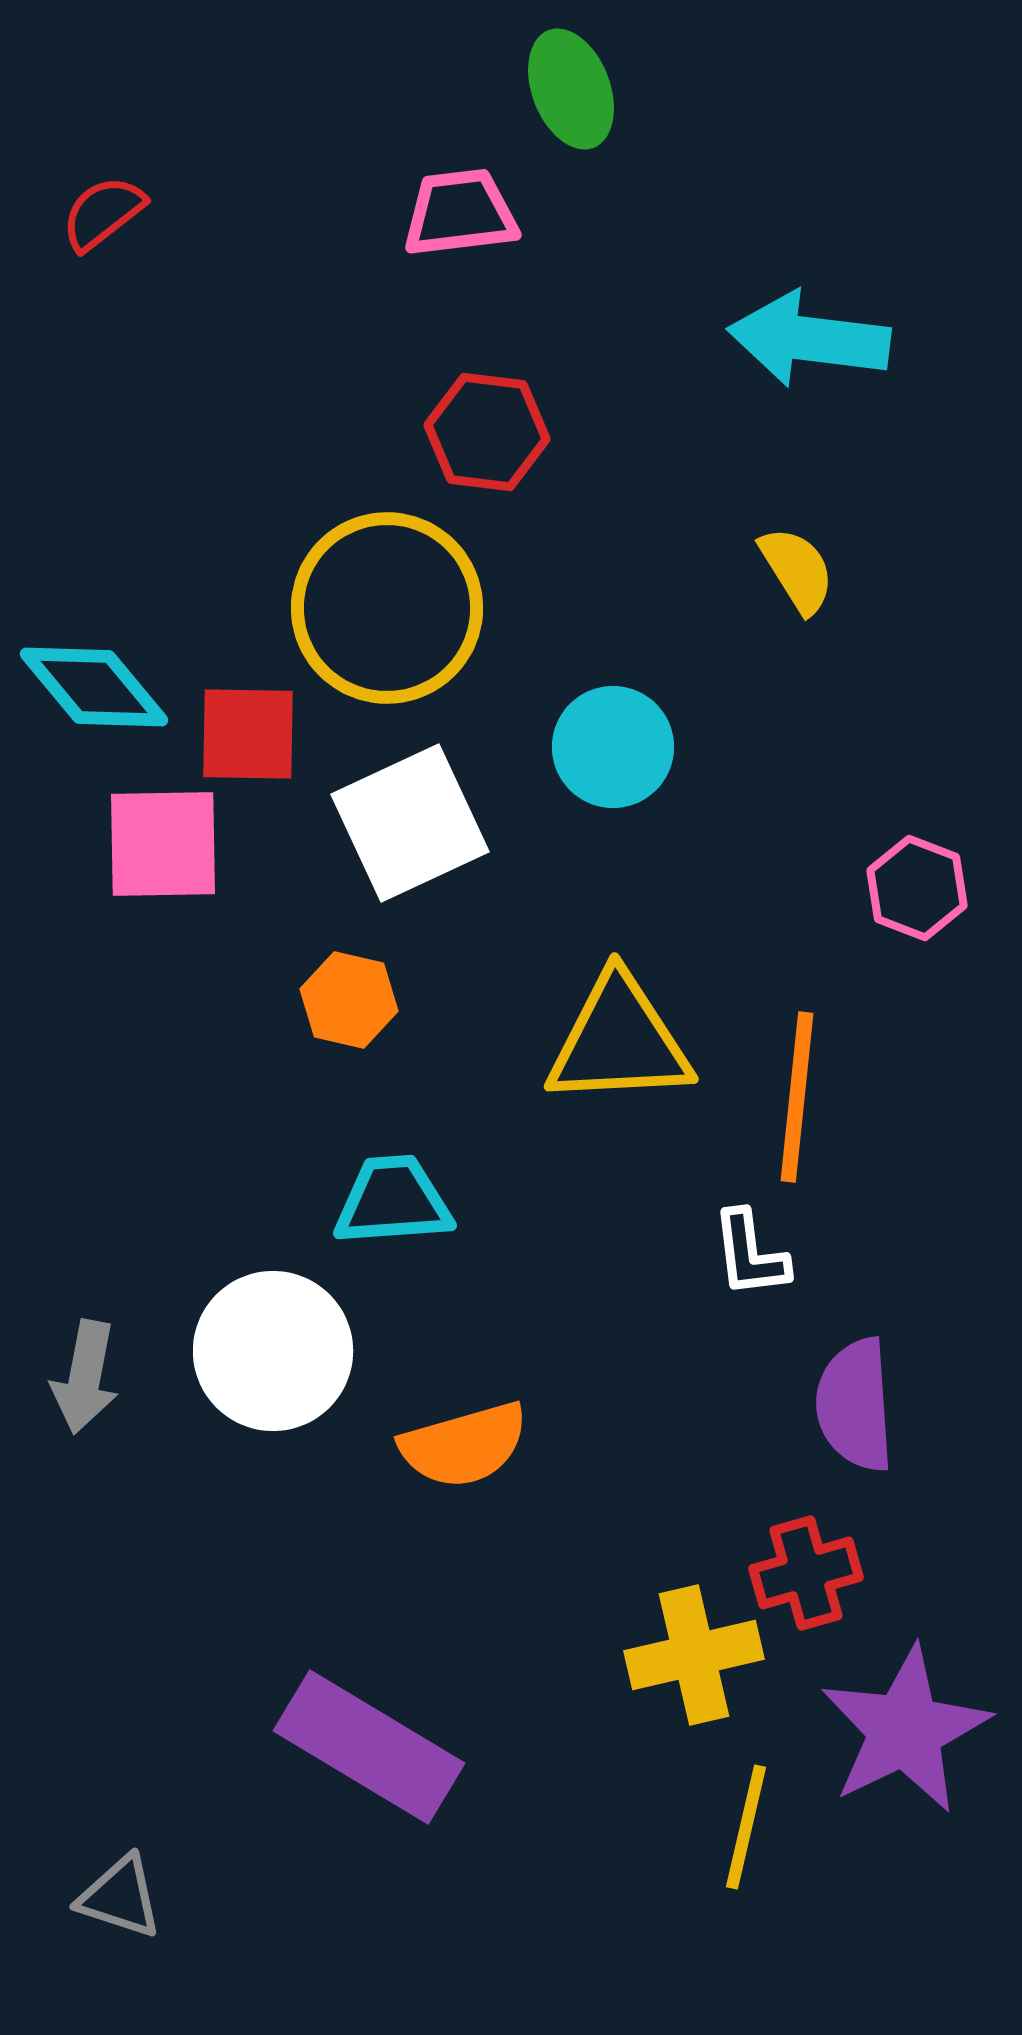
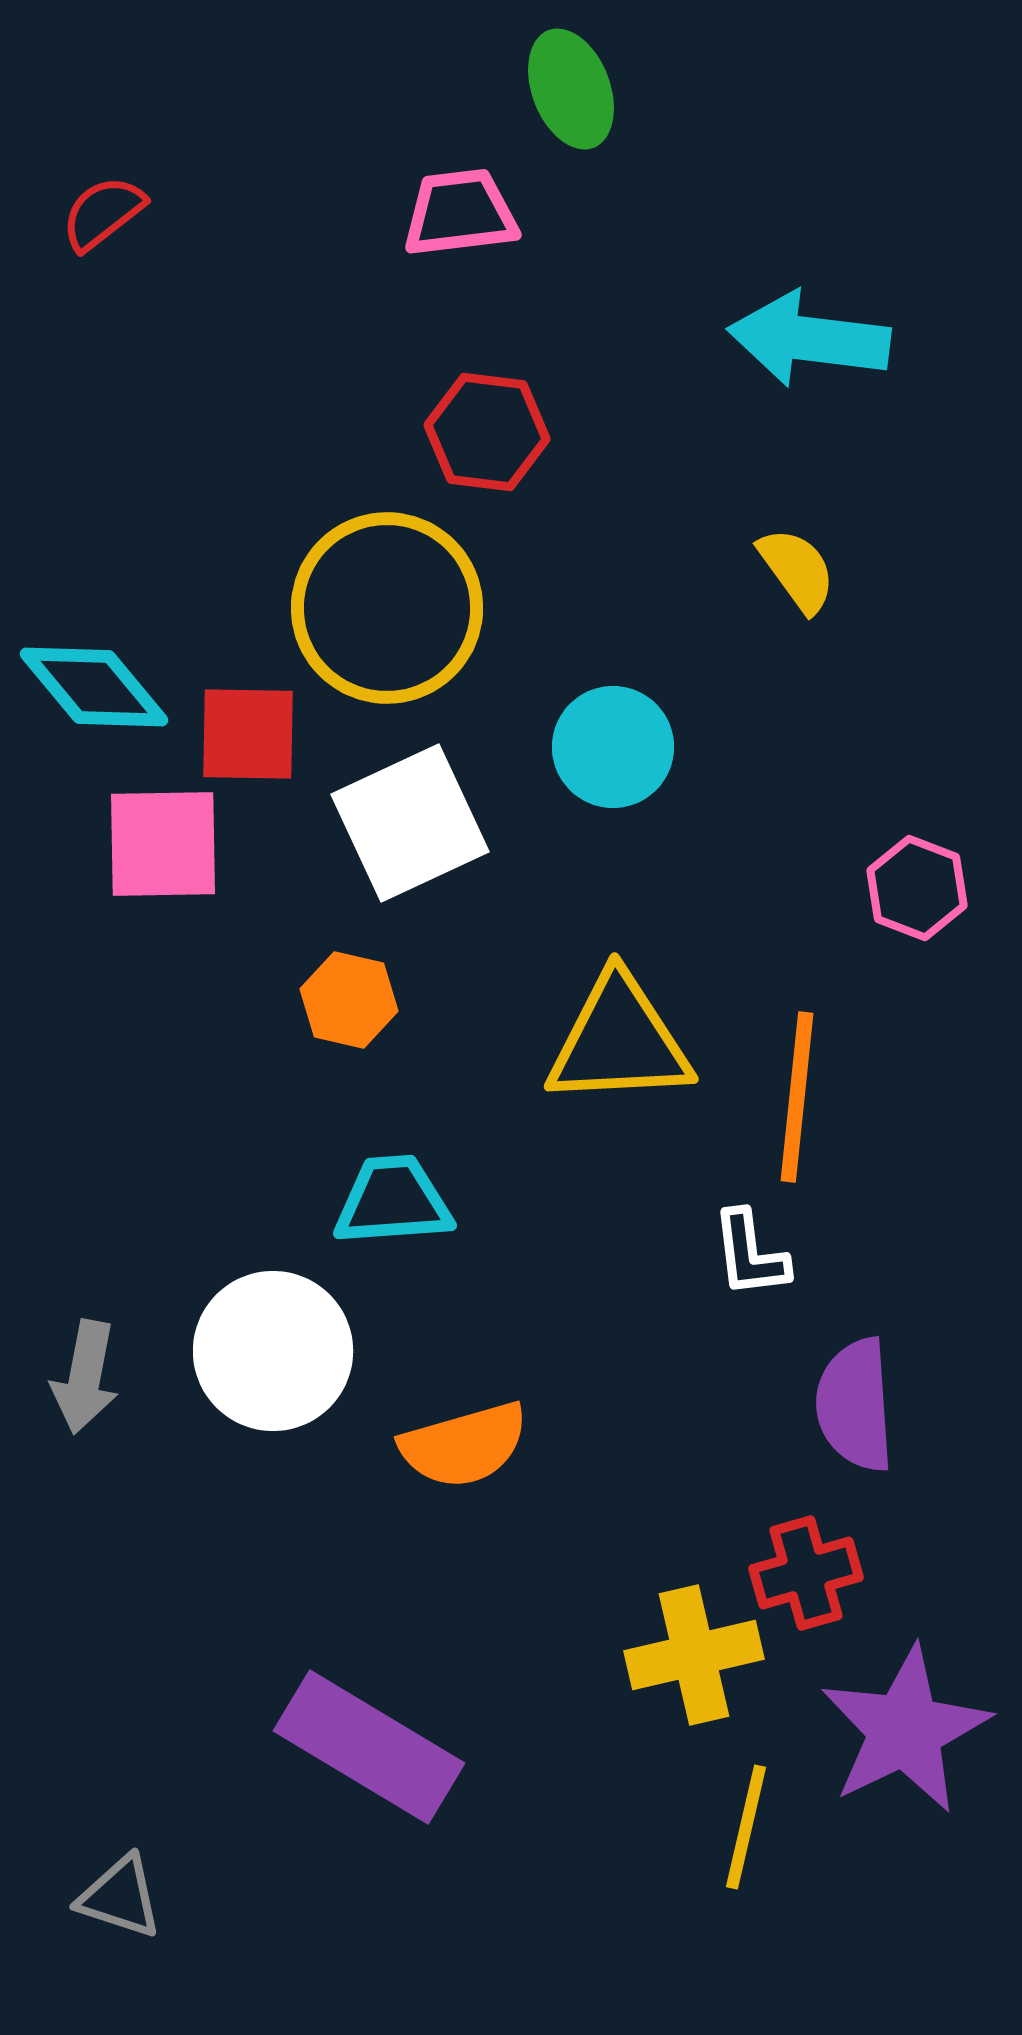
yellow semicircle: rotated 4 degrees counterclockwise
